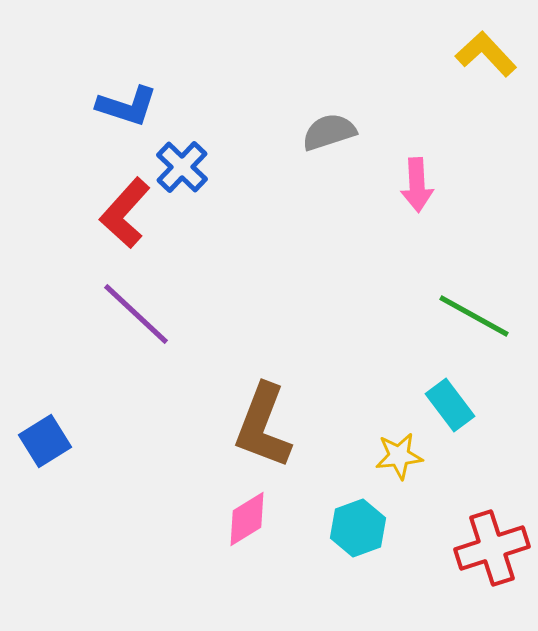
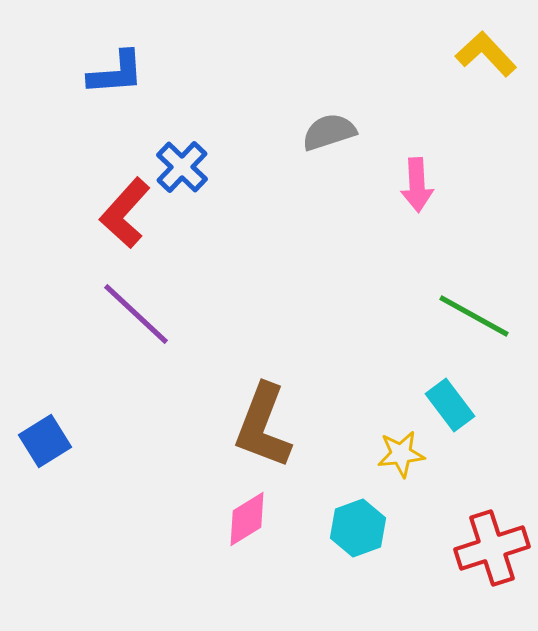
blue L-shape: moved 11 px left, 33 px up; rotated 22 degrees counterclockwise
yellow star: moved 2 px right, 2 px up
